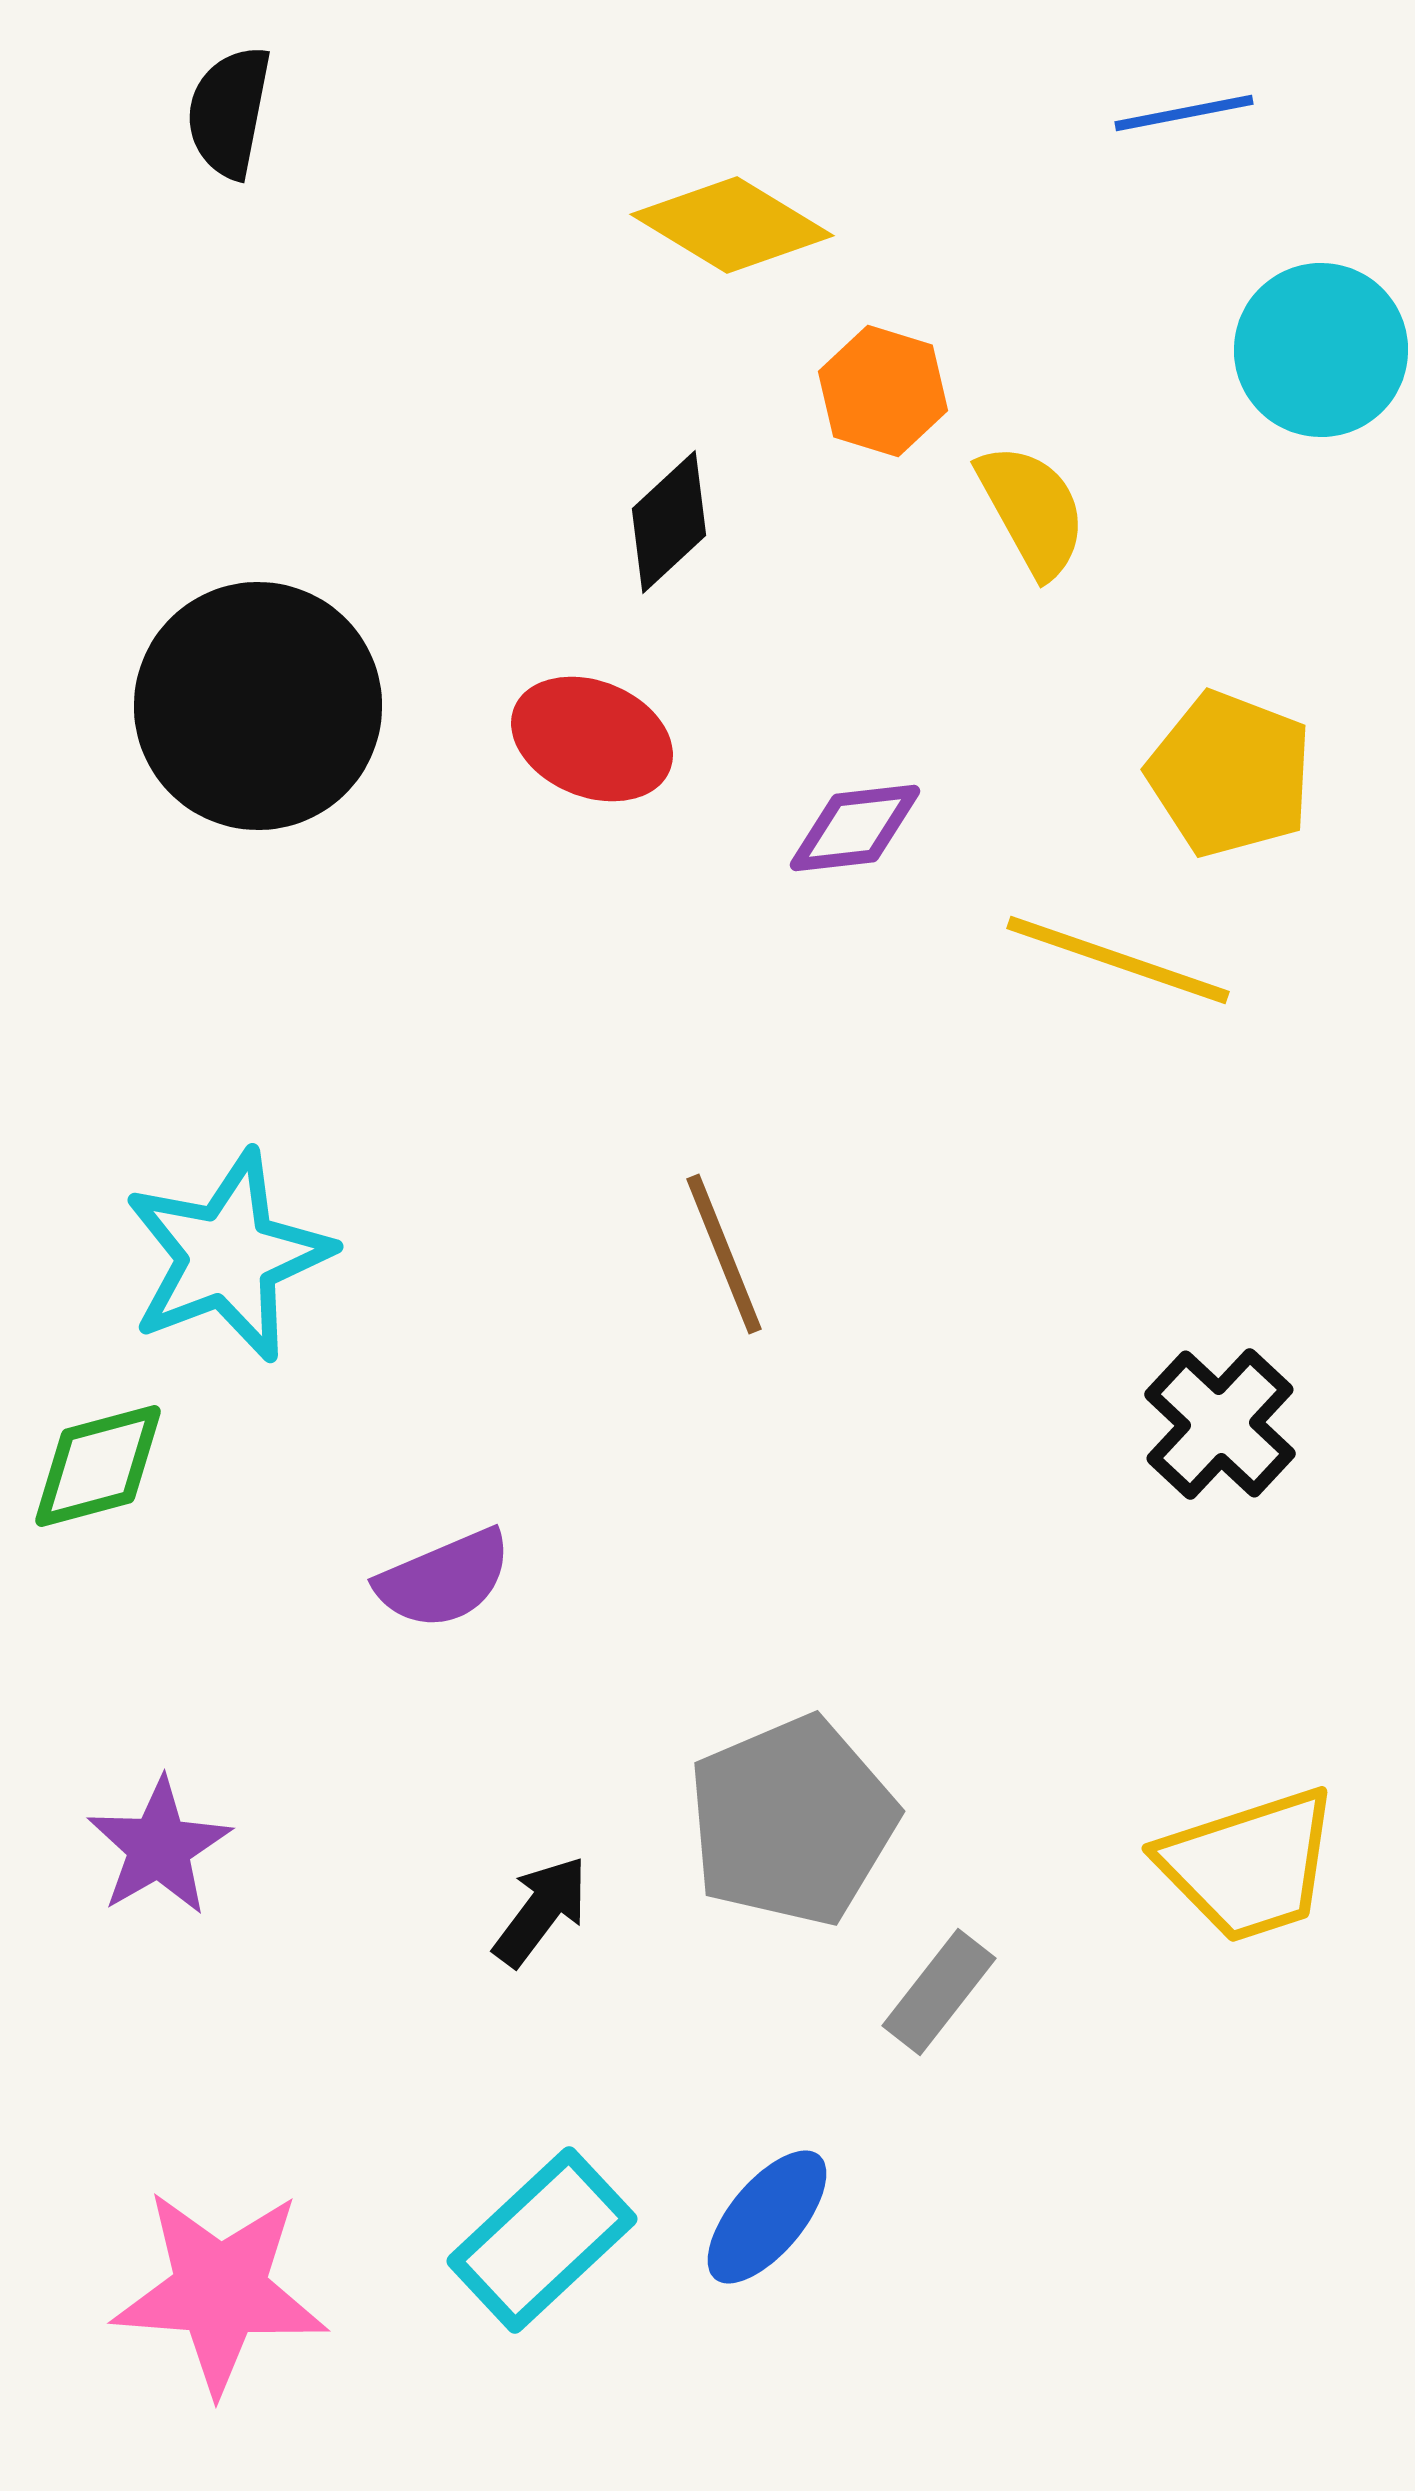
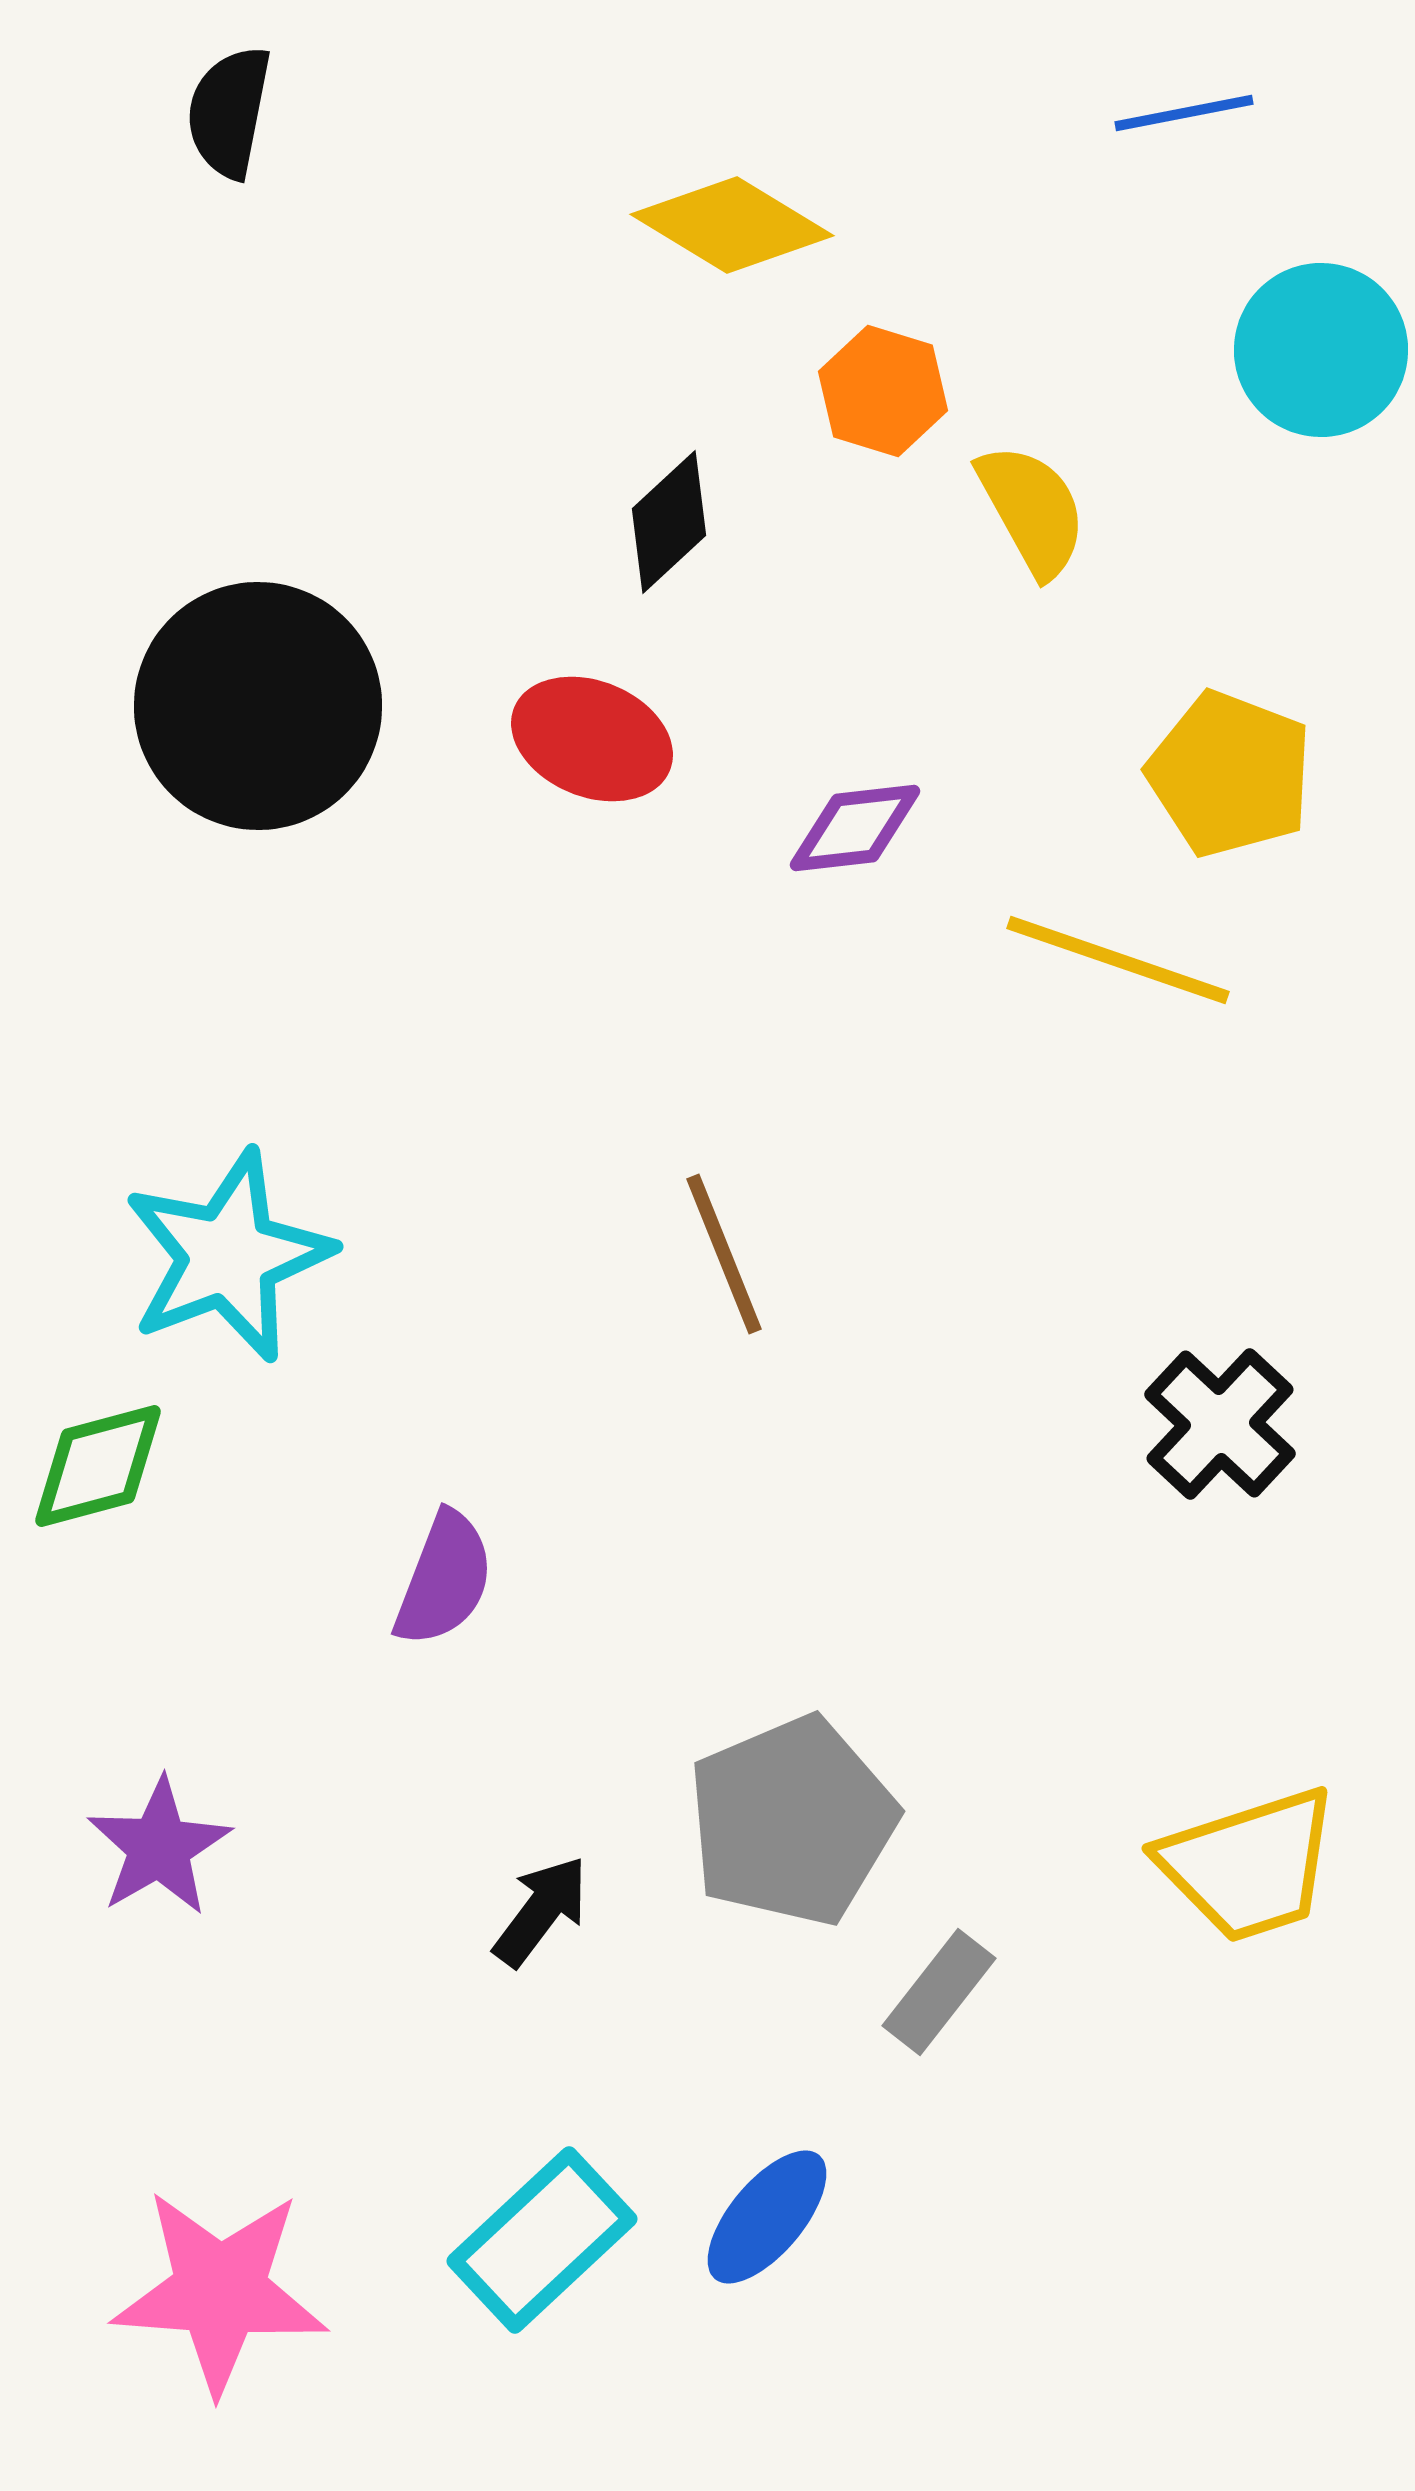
purple semicircle: rotated 46 degrees counterclockwise
